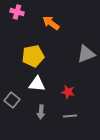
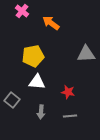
pink cross: moved 5 px right, 1 px up; rotated 24 degrees clockwise
gray triangle: rotated 18 degrees clockwise
white triangle: moved 2 px up
